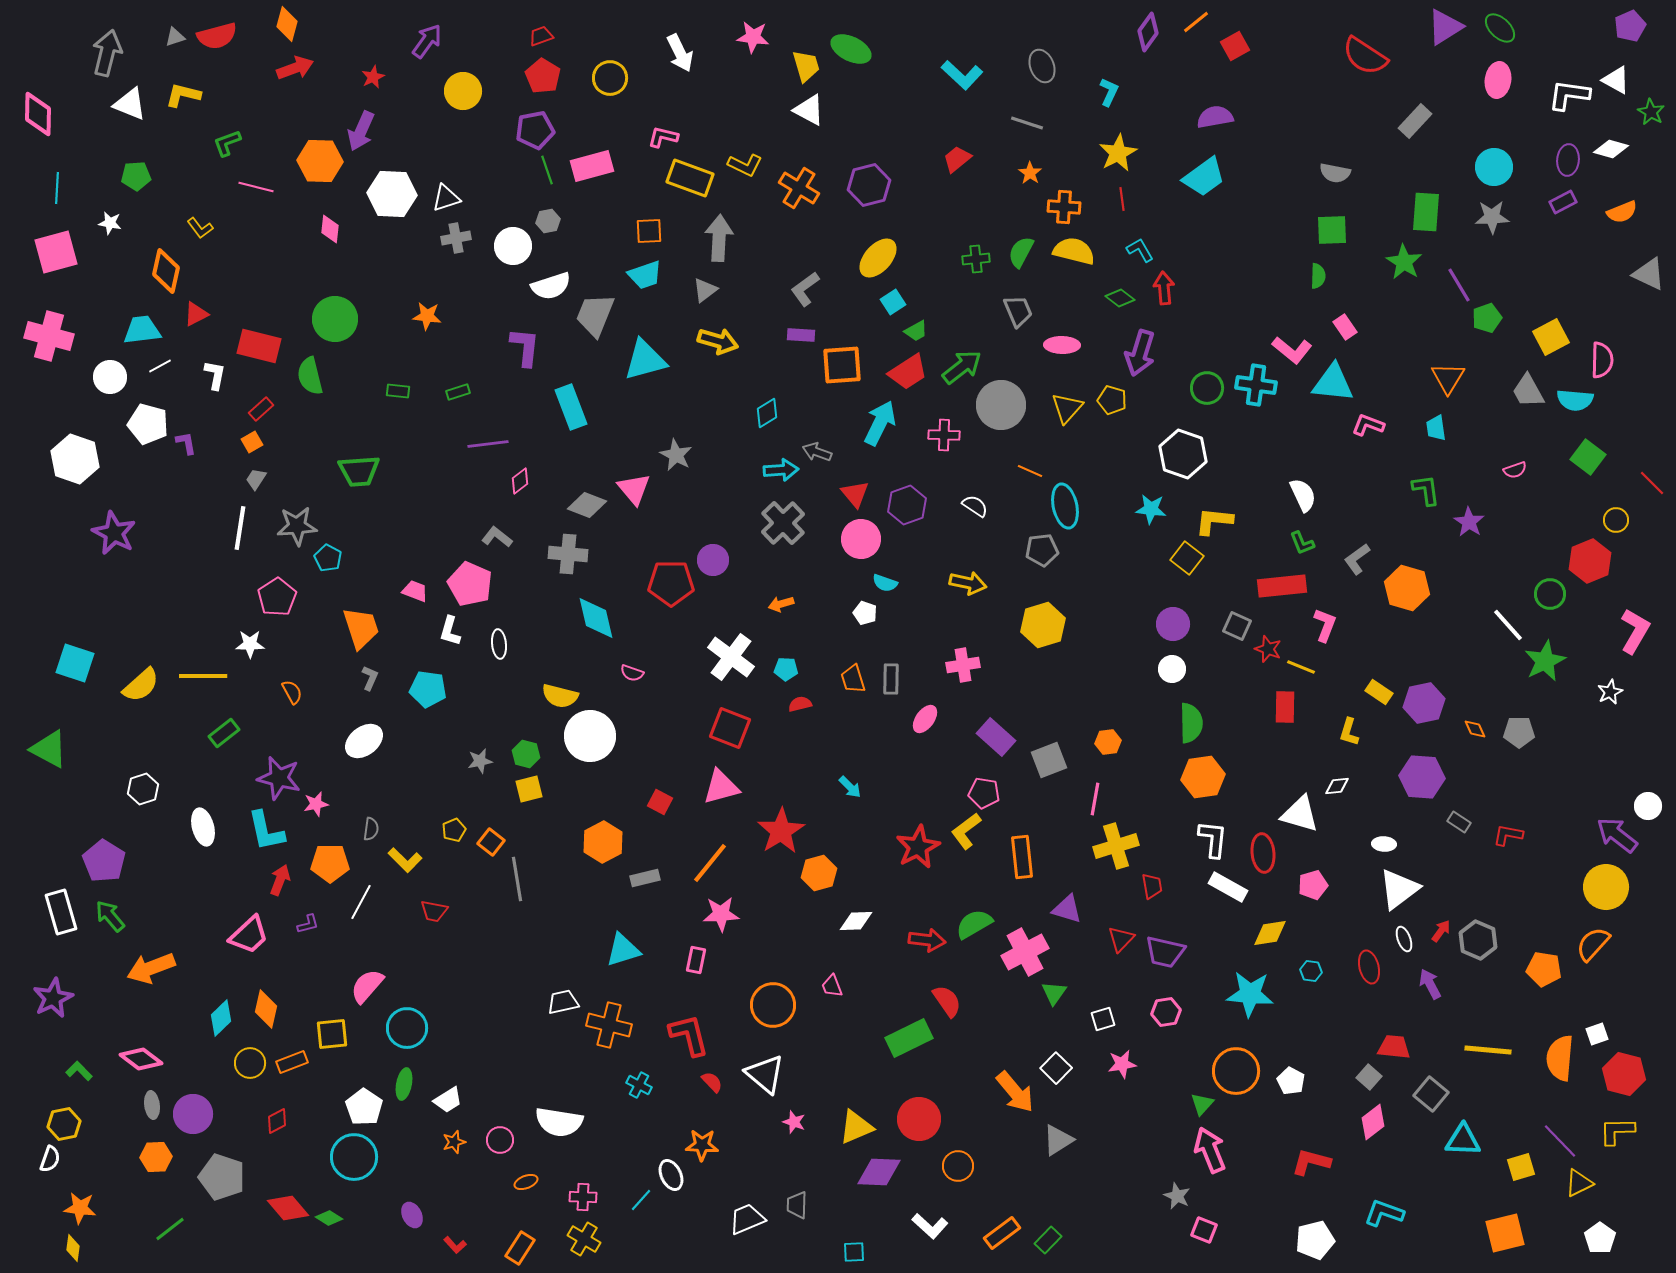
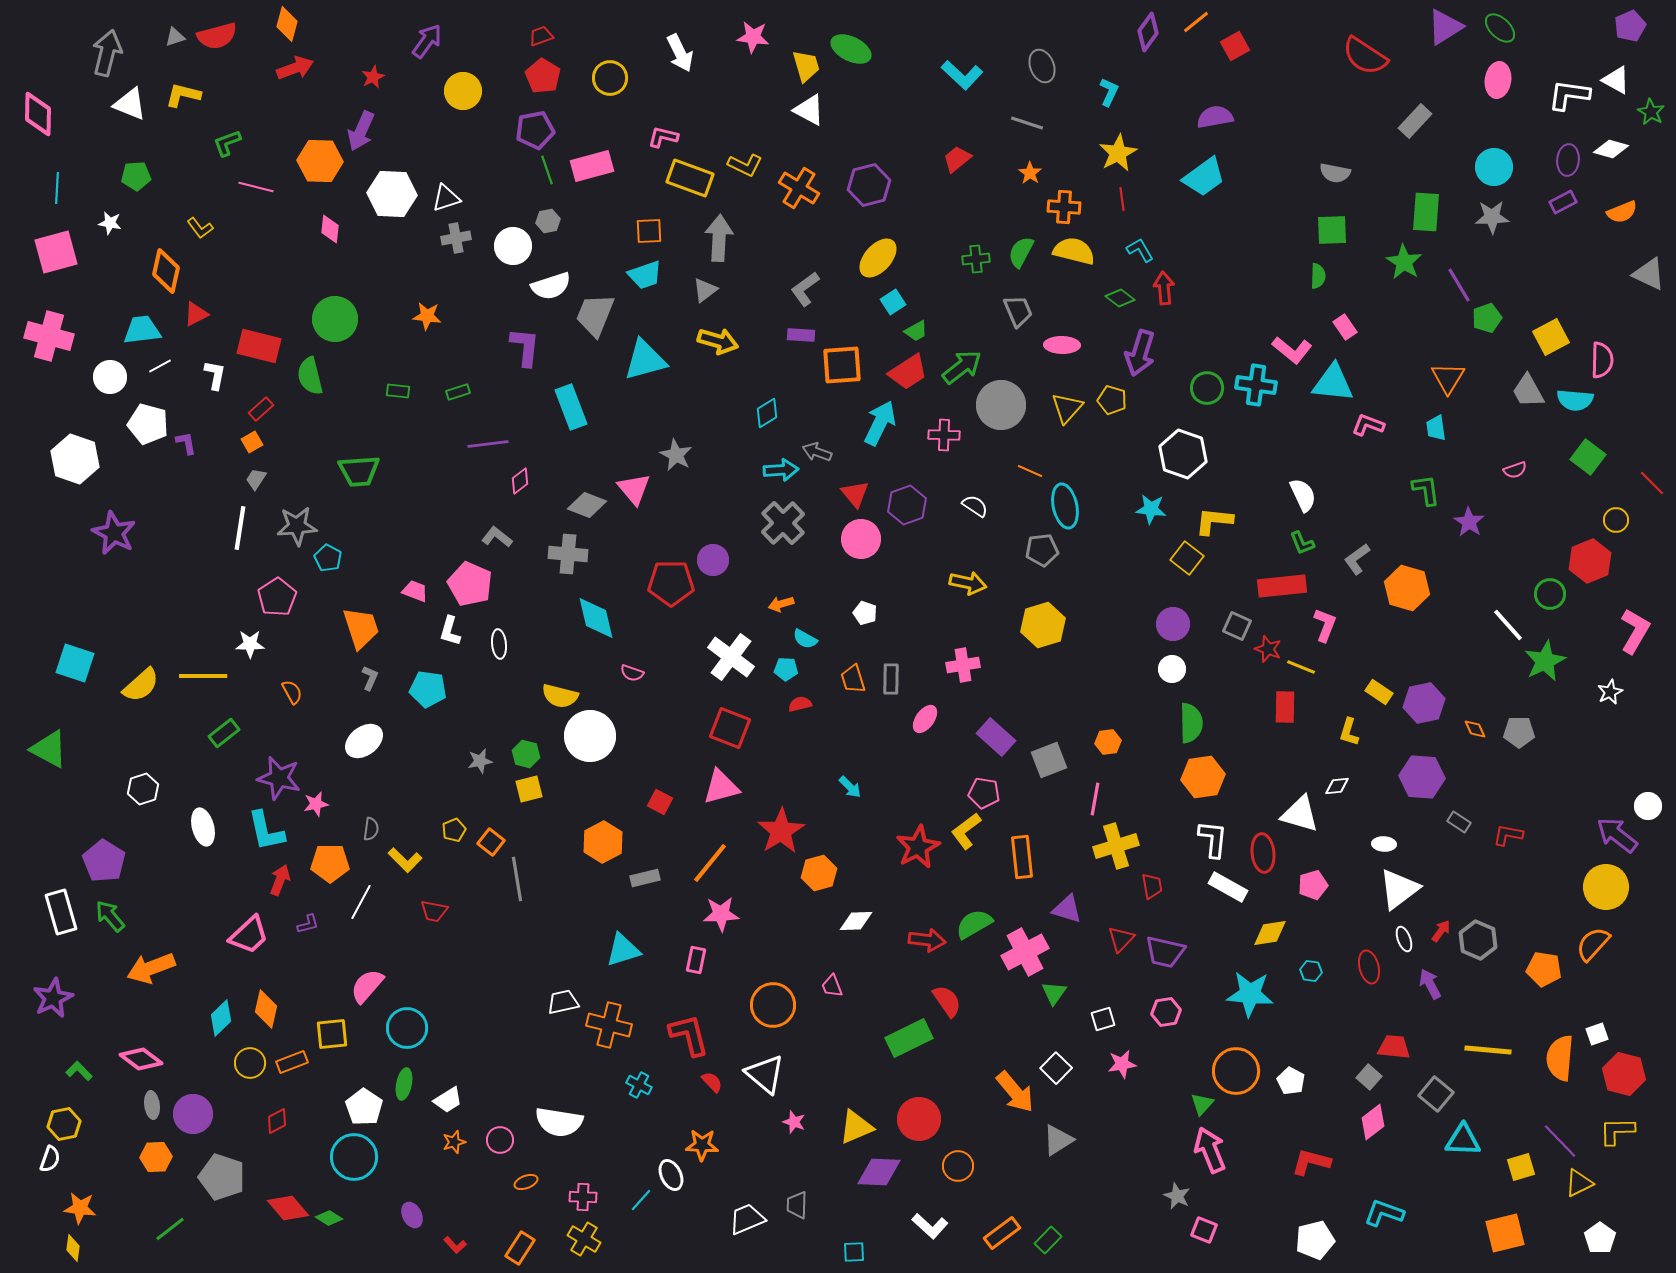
cyan semicircle at (885, 583): moved 80 px left, 56 px down; rotated 10 degrees clockwise
gray square at (1431, 1094): moved 5 px right
